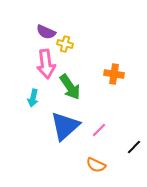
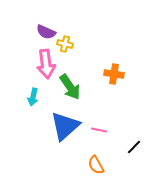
cyan arrow: moved 1 px up
pink line: rotated 56 degrees clockwise
orange semicircle: rotated 36 degrees clockwise
